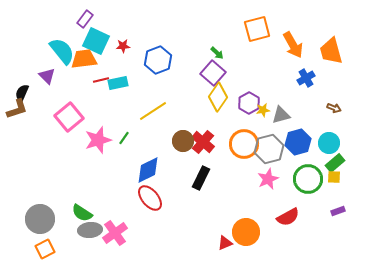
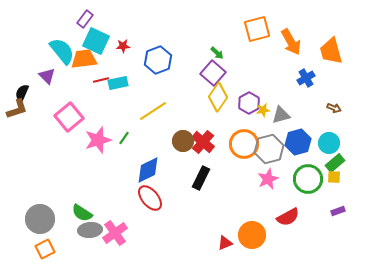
orange arrow at (293, 45): moved 2 px left, 3 px up
orange circle at (246, 232): moved 6 px right, 3 px down
